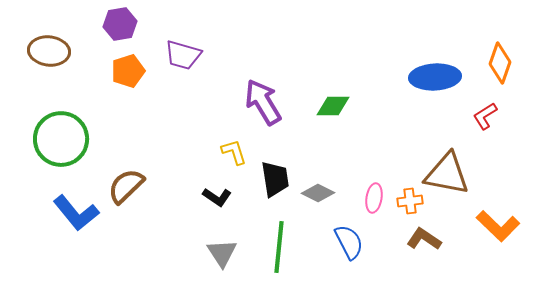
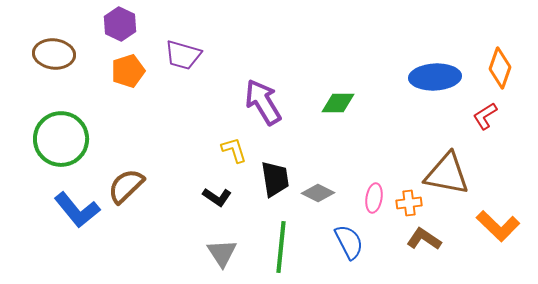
purple hexagon: rotated 24 degrees counterclockwise
brown ellipse: moved 5 px right, 3 px down
orange diamond: moved 5 px down
green diamond: moved 5 px right, 3 px up
yellow L-shape: moved 2 px up
orange cross: moved 1 px left, 2 px down
blue L-shape: moved 1 px right, 3 px up
green line: moved 2 px right
